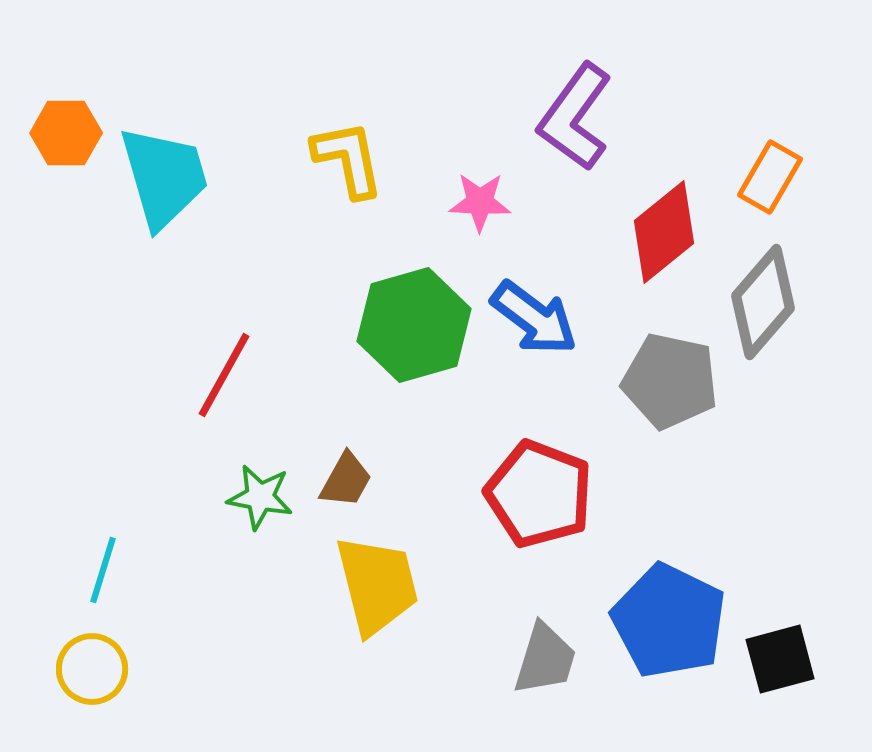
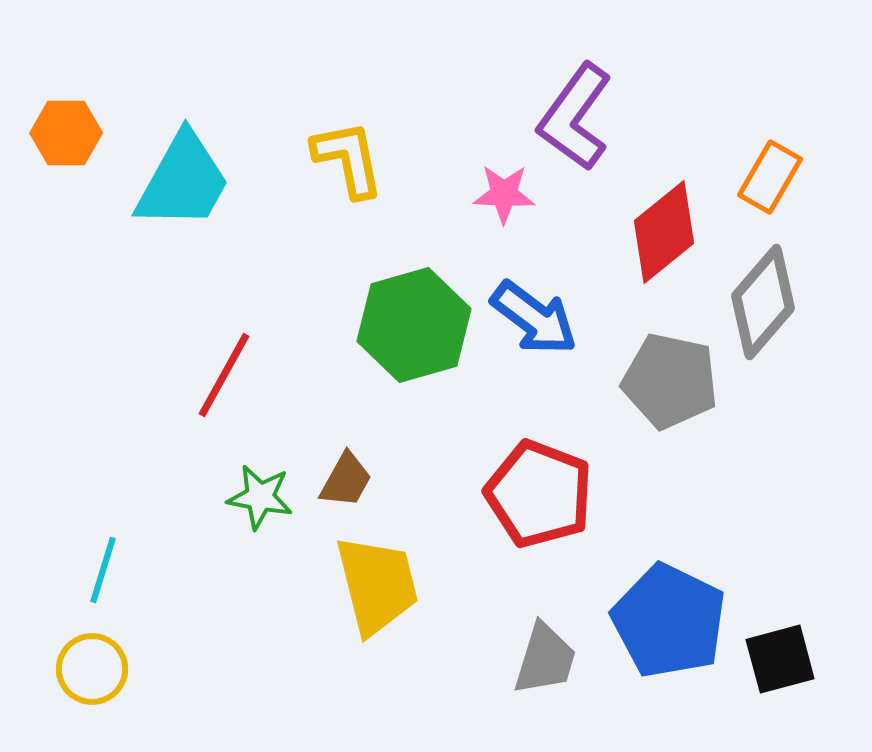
cyan trapezoid: moved 19 px right, 4 px down; rotated 45 degrees clockwise
pink star: moved 24 px right, 8 px up
